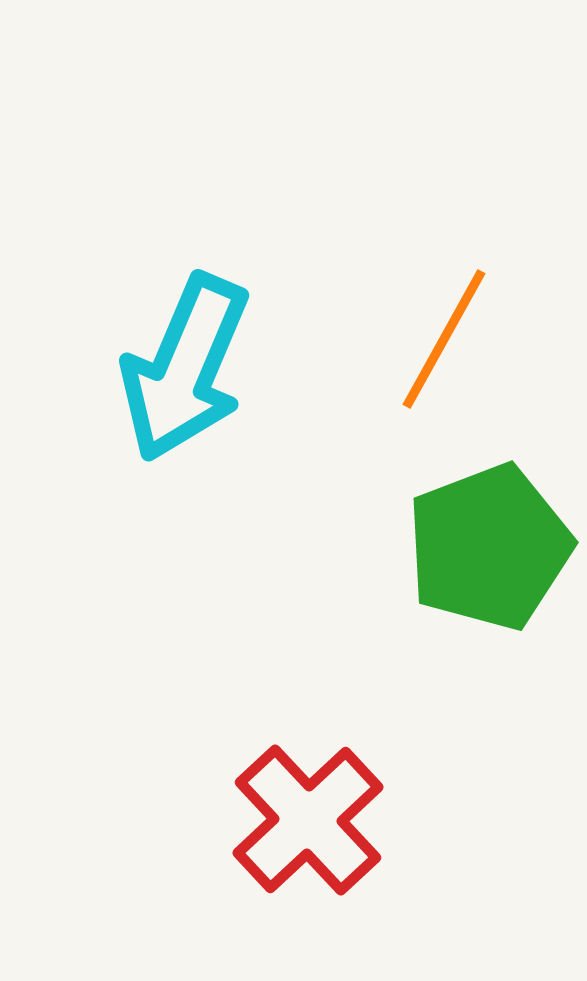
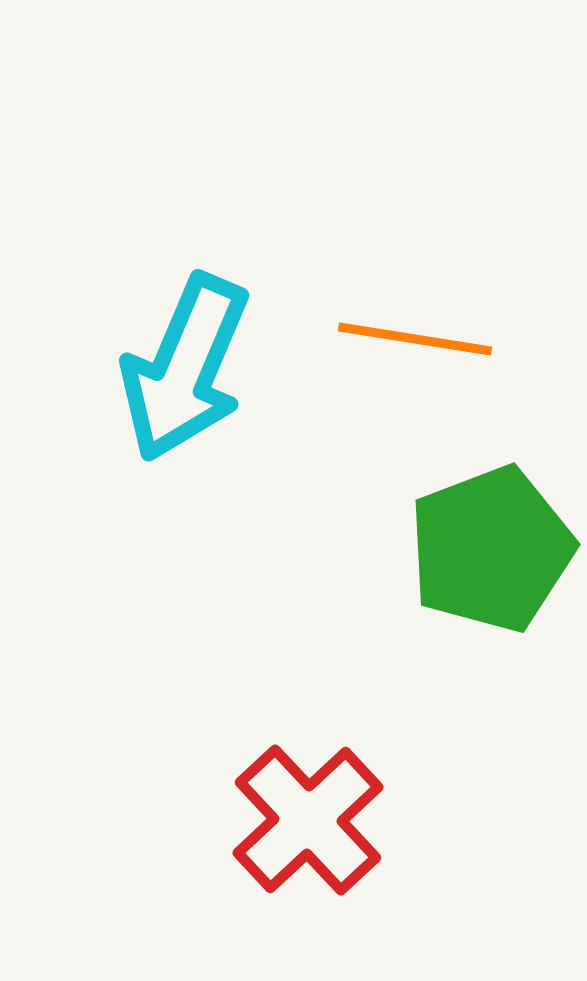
orange line: moved 29 px left; rotated 70 degrees clockwise
green pentagon: moved 2 px right, 2 px down
